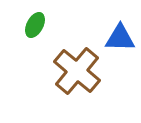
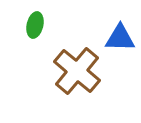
green ellipse: rotated 15 degrees counterclockwise
